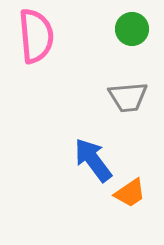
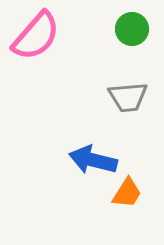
pink semicircle: rotated 46 degrees clockwise
blue arrow: rotated 39 degrees counterclockwise
orange trapezoid: moved 3 px left; rotated 24 degrees counterclockwise
